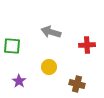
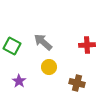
gray arrow: moved 8 px left, 10 px down; rotated 24 degrees clockwise
green square: rotated 24 degrees clockwise
brown cross: moved 1 px up
